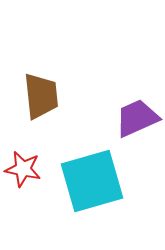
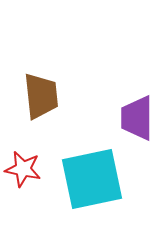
purple trapezoid: rotated 66 degrees counterclockwise
cyan square: moved 2 px up; rotated 4 degrees clockwise
